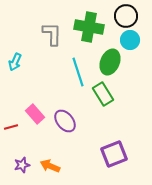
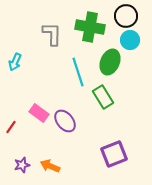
green cross: moved 1 px right
green rectangle: moved 3 px down
pink rectangle: moved 4 px right, 1 px up; rotated 12 degrees counterclockwise
red line: rotated 40 degrees counterclockwise
